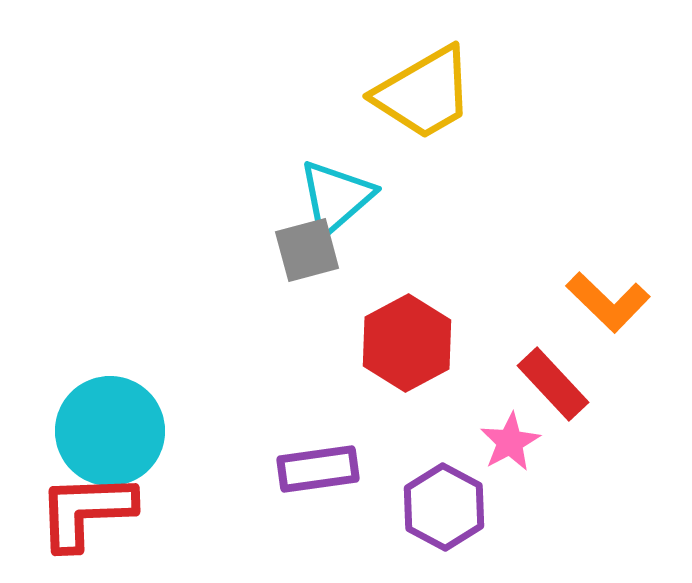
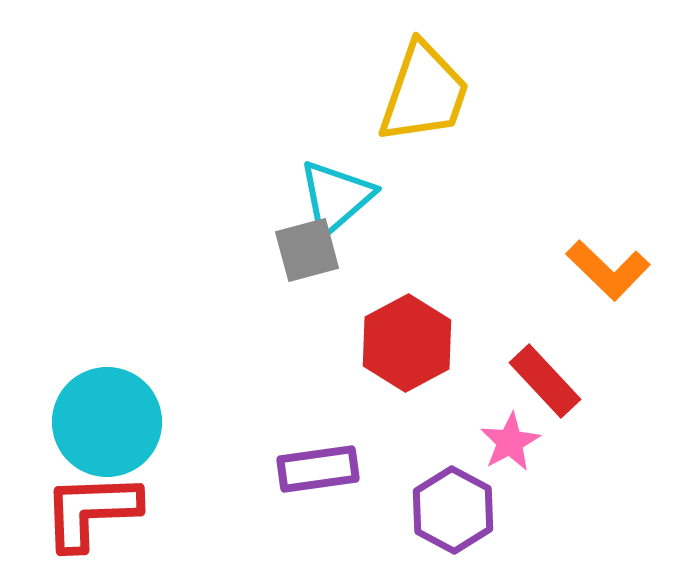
yellow trapezoid: rotated 41 degrees counterclockwise
orange L-shape: moved 32 px up
red rectangle: moved 8 px left, 3 px up
cyan circle: moved 3 px left, 9 px up
purple hexagon: moved 9 px right, 3 px down
red L-shape: moved 5 px right
